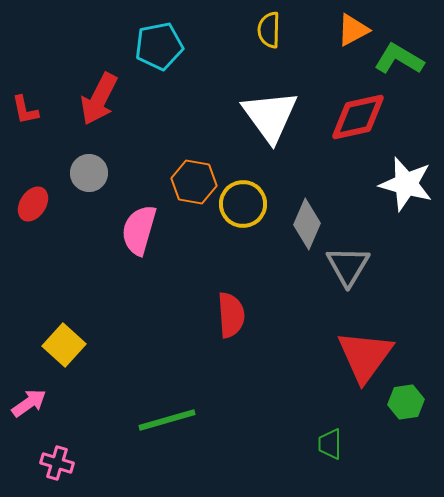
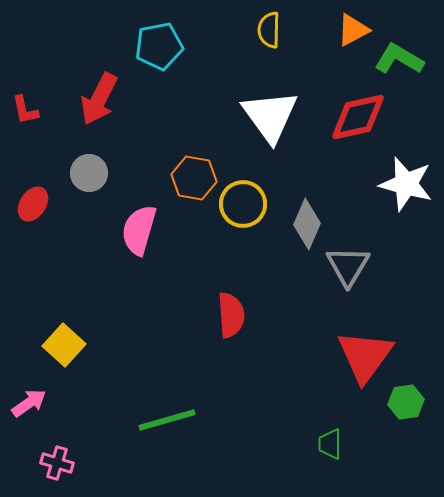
orange hexagon: moved 4 px up
